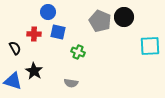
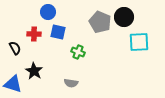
gray pentagon: moved 1 px down
cyan square: moved 11 px left, 4 px up
blue triangle: moved 3 px down
